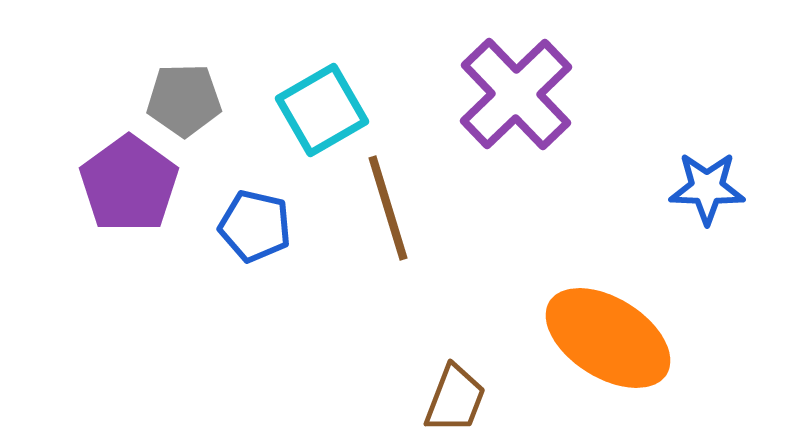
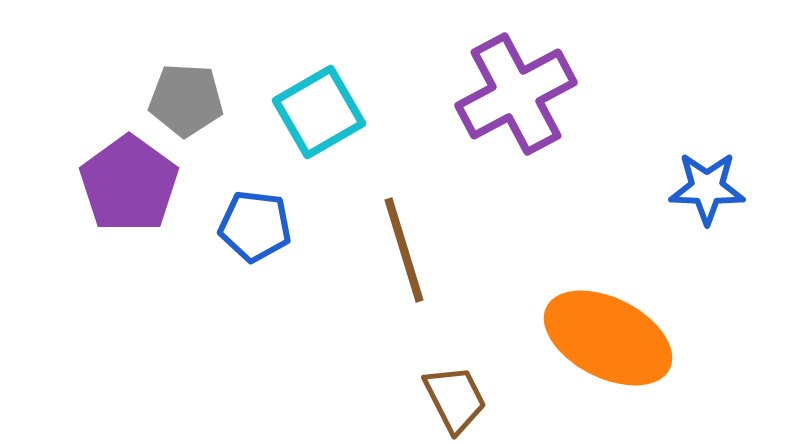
purple cross: rotated 16 degrees clockwise
gray pentagon: moved 2 px right; rotated 4 degrees clockwise
cyan square: moved 3 px left, 2 px down
brown line: moved 16 px right, 42 px down
blue pentagon: rotated 6 degrees counterclockwise
orange ellipse: rotated 5 degrees counterclockwise
brown trapezoid: rotated 48 degrees counterclockwise
